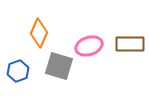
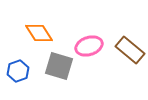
orange diamond: rotated 56 degrees counterclockwise
brown rectangle: moved 6 px down; rotated 40 degrees clockwise
